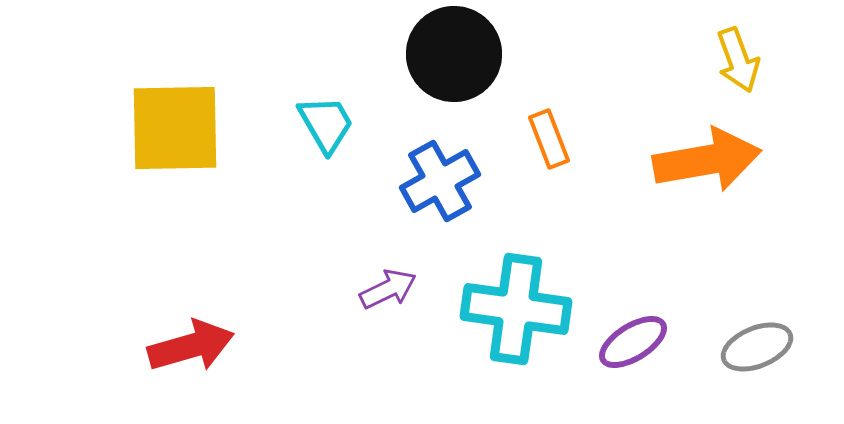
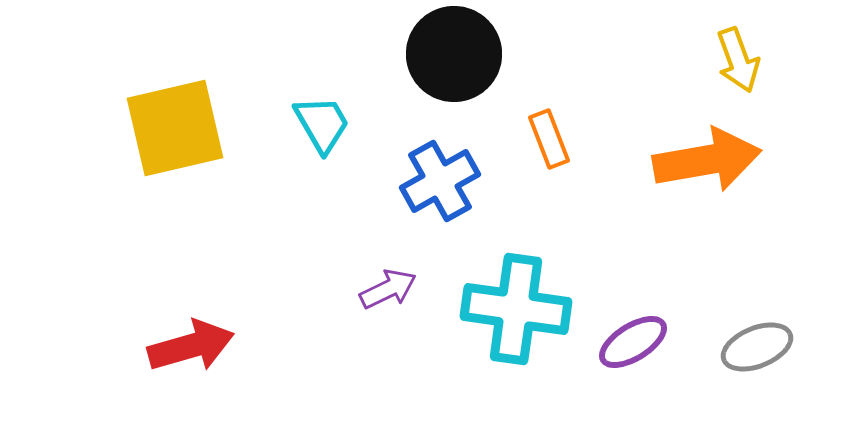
cyan trapezoid: moved 4 px left
yellow square: rotated 12 degrees counterclockwise
